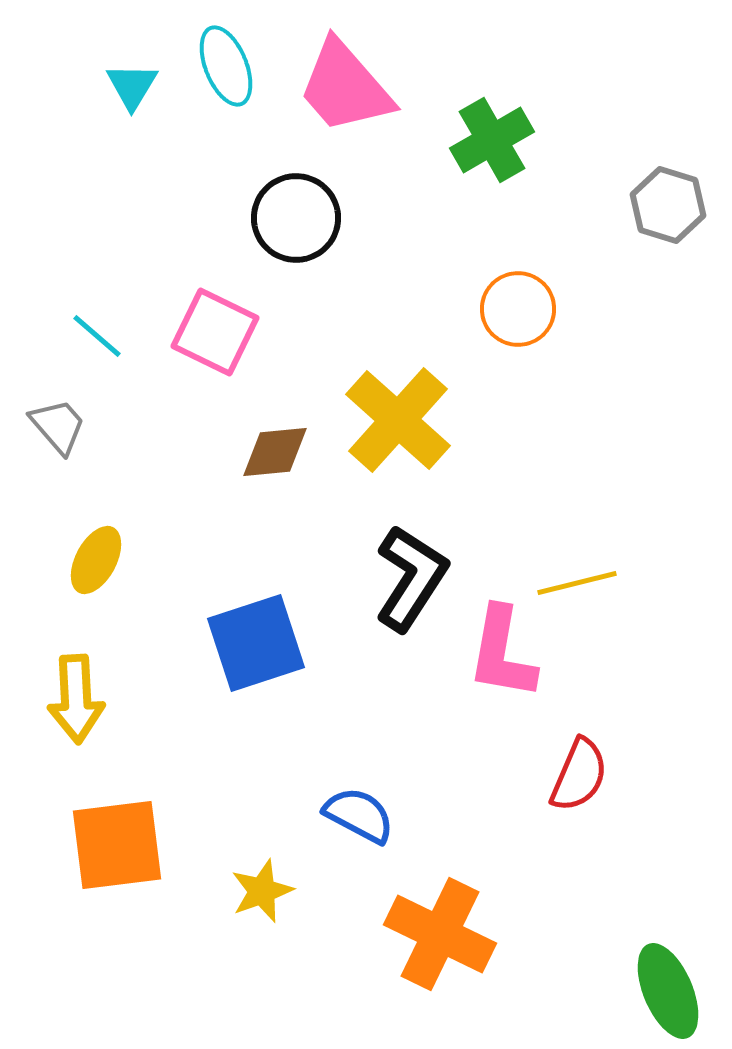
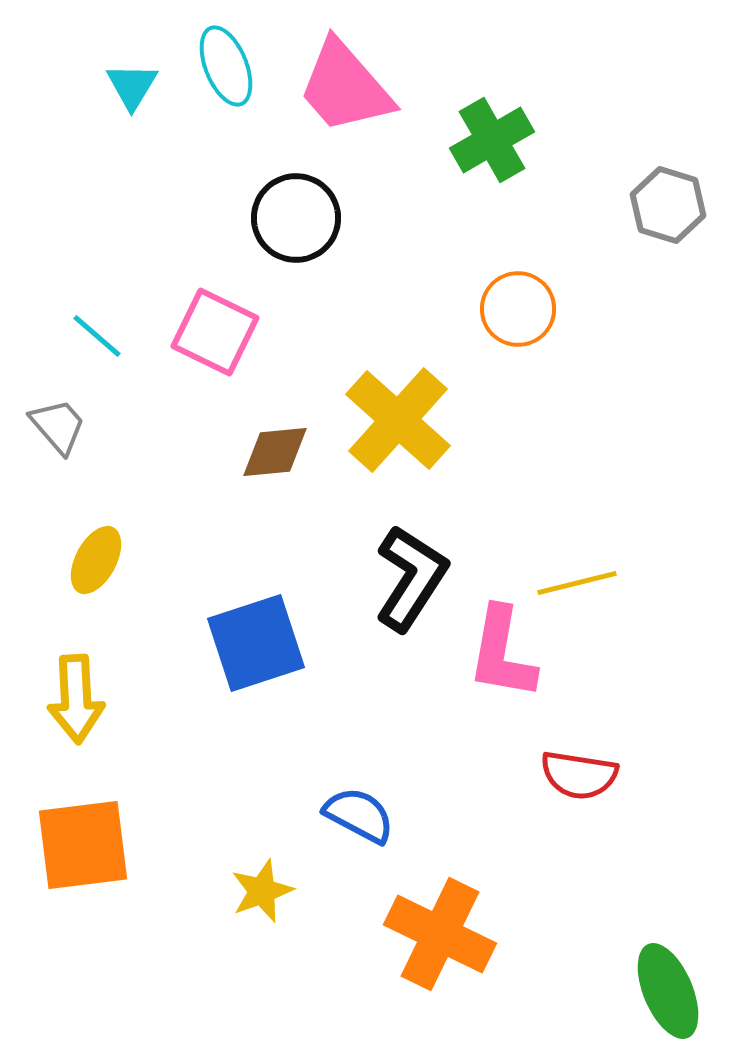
red semicircle: rotated 76 degrees clockwise
orange square: moved 34 px left
